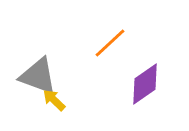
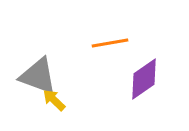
orange line: rotated 33 degrees clockwise
purple diamond: moved 1 px left, 5 px up
